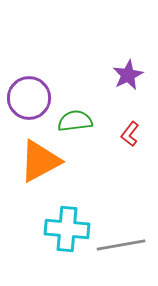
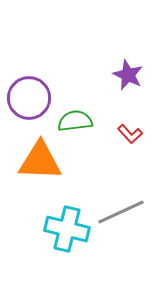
purple star: rotated 20 degrees counterclockwise
red L-shape: rotated 80 degrees counterclockwise
orange triangle: rotated 30 degrees clockwise
cyan cross: rotated 9 degrees clockwise
gray line: moved 33 px up; rotated 15 degrees counterclockwise
